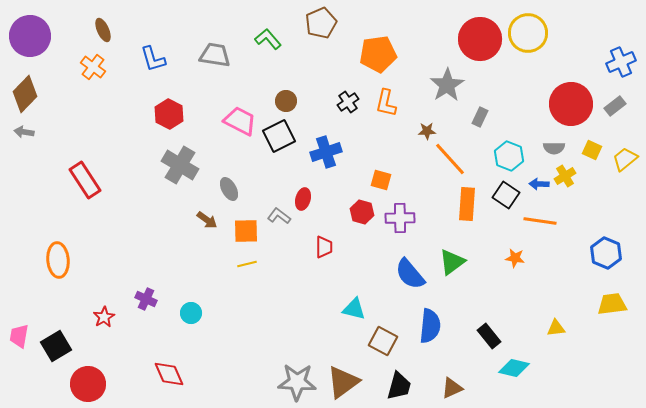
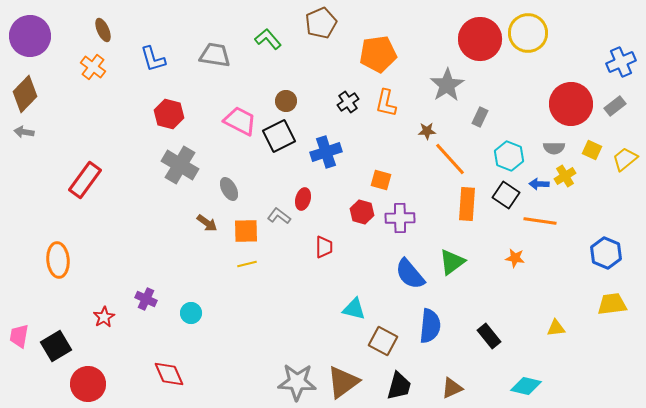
red hexagon at (169, 114): rotated 12 degrees counterclockwise
red rectangle at (85, 180): rotated 69 degrees clockwise
brown arrow at (207, 220): moved 3 px down
cyan diamond at (514, 368): moved 12 px right, 18 px down
